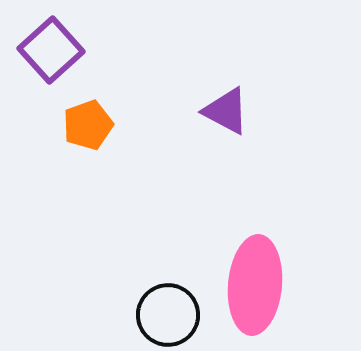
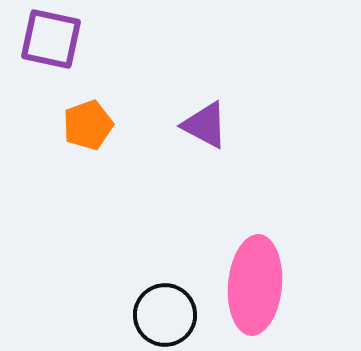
purple square: moved 11 px up; rotated 36 degrees counterclockwise
purple triangle: moved 21 px left, 14 px down
black circle: moved 3 px left
